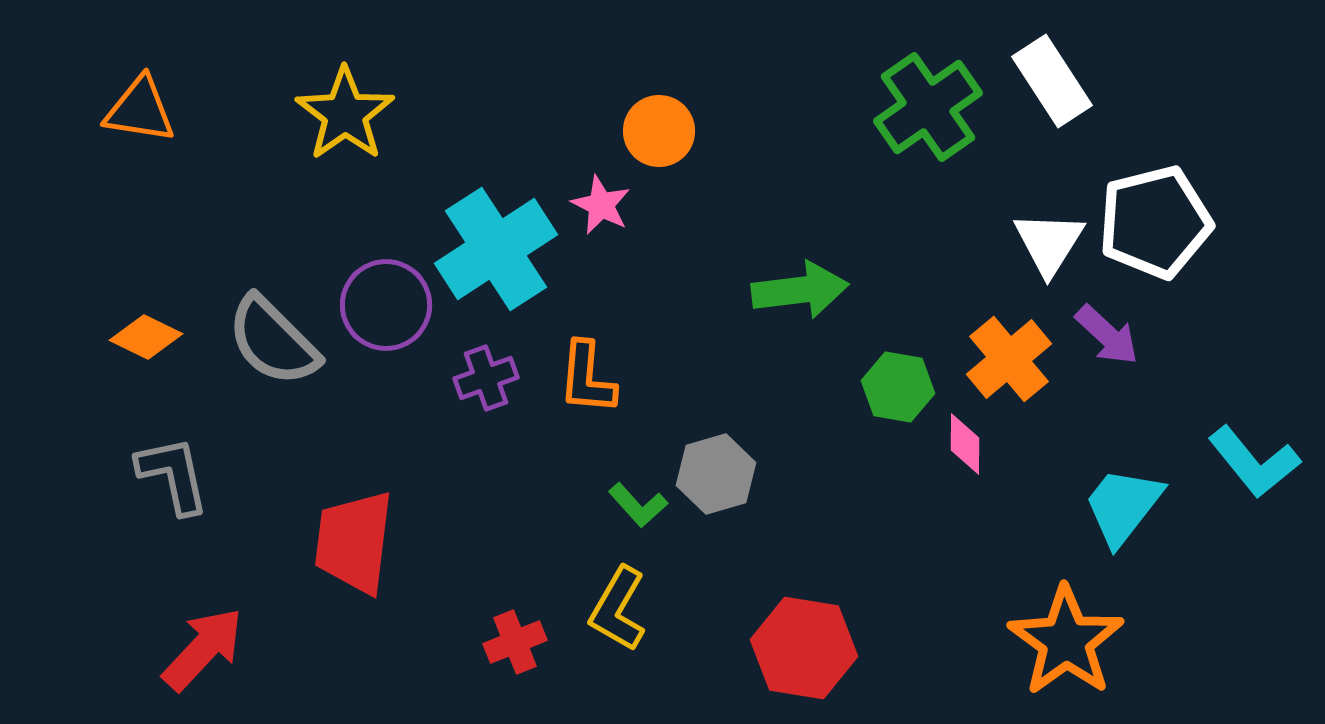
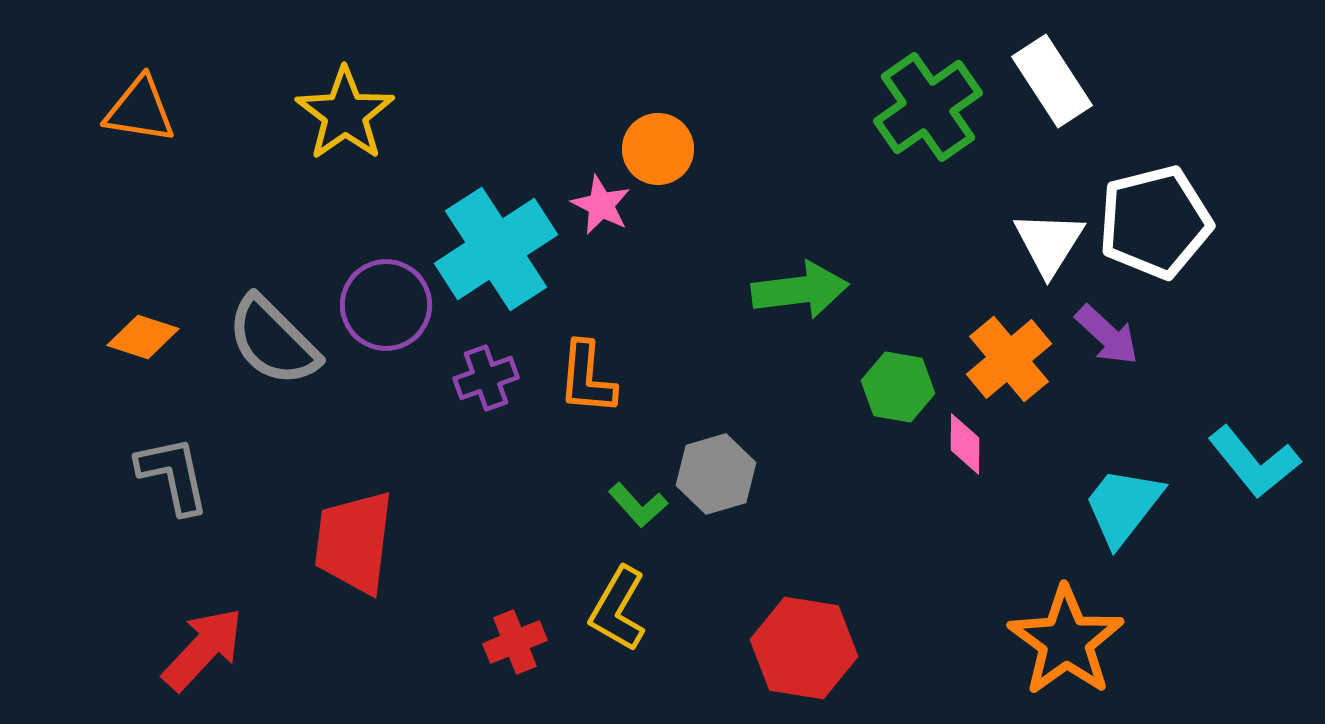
orange circle: moved 1 px left, 18 px down
orange diamond: moved 3 px left; rotated 8 degrees counterclockwise
